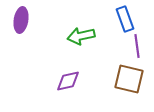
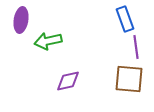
green arrow: moved 33 px left, 5 px down
purple line: moved 1 px left, 1 px down
brown square: rotated 8 degrees counterclockwise
